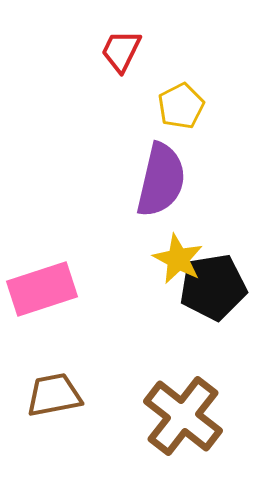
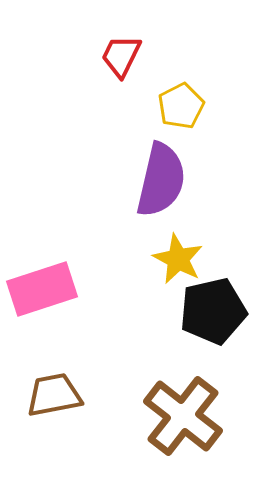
red trapezoid: moved 5 px down
black pentagon: moved 24 px down; rotated 4 degrees counterclockwise
